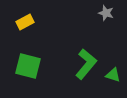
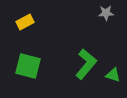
gray star: rotated 21 degrees counterclockwise
